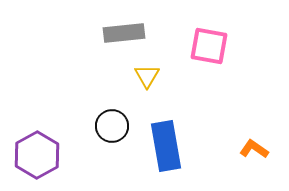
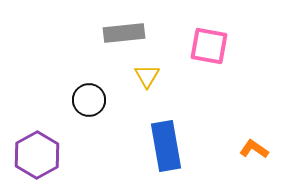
black circle: moved 23 px left, 26 px up
